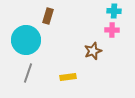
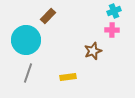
cyan cross: rotated 24 degrees counterclockwise
brown rectangle: rotated 28 degrees clockwise
